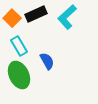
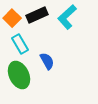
black rectangle: moved 1 px right, 1 px down
cyan rectangle: moved 1 px right, 2 px up
